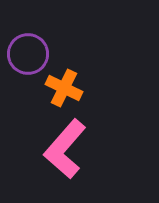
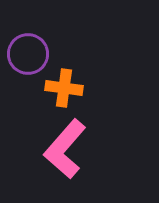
orange cross: rotated 18 degrees counterclockwise
